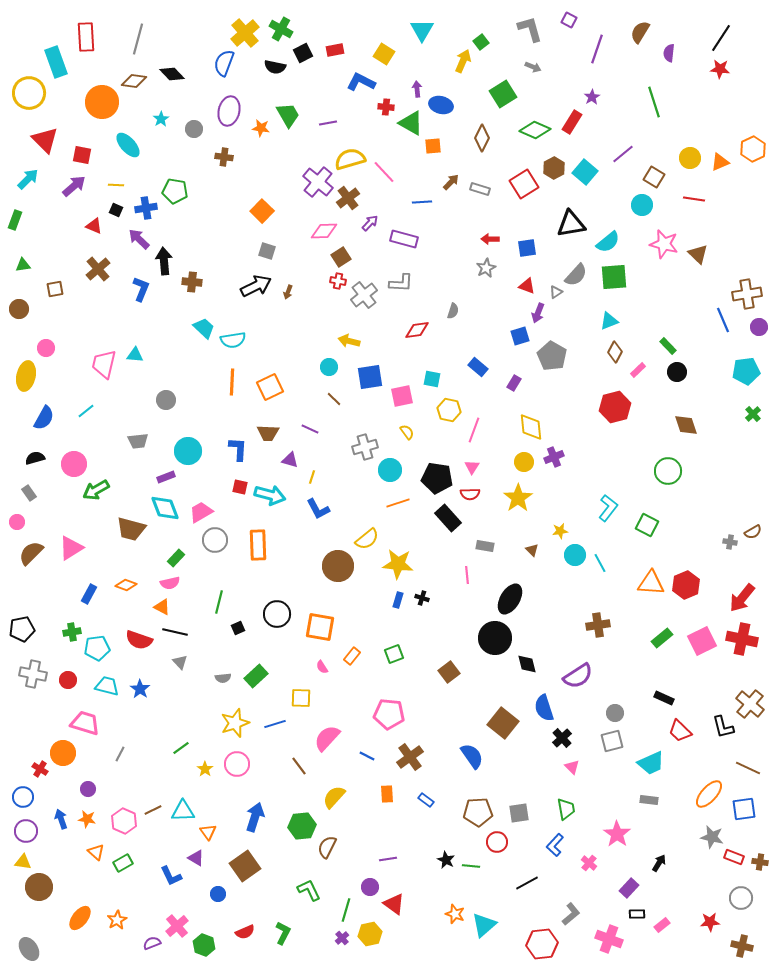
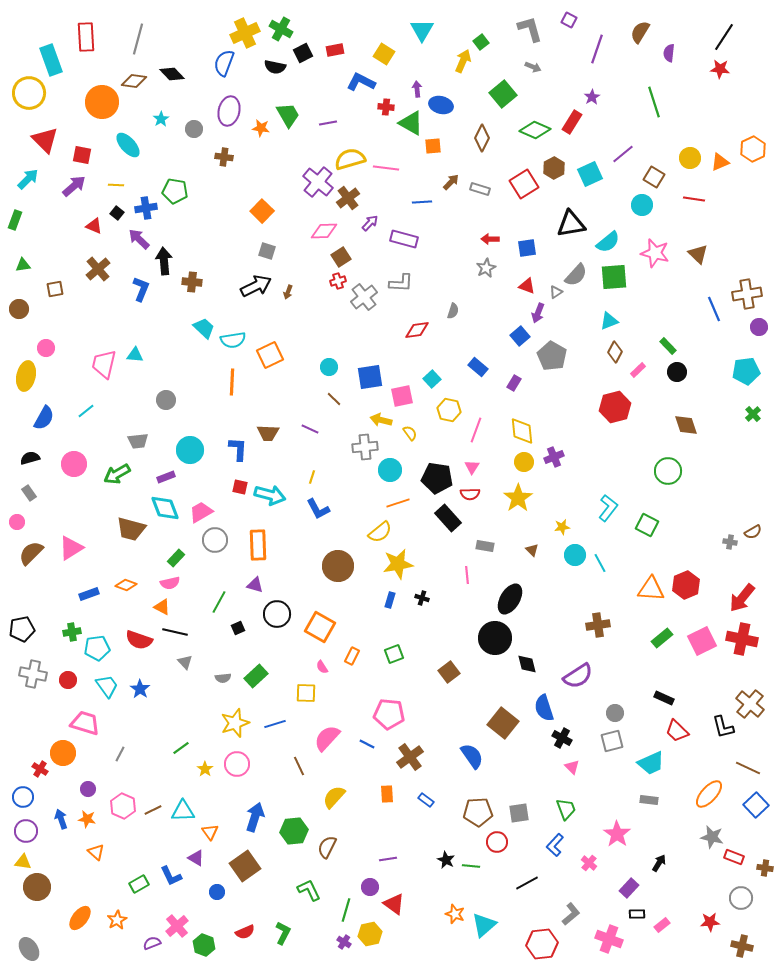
yellow cross at (245, 33): rotated 16 degrees clockwise
black line at (721, 38): moved 3 px right, 1 px up
cyan rectangle at (56, 62): moved 5 px left, 2 px up
green square at (503, 94): rotated 8 degrees counterclockwise
pink line at (384, 172): moved 2 px right, 4 px up; rotated 40 degrees counterclockwise
cyan square at (585, 172): moved 5 px right, 2 px down; rotated 25 degrees clockwise
black square at (116, 210): moved 1 px right, 3 px down; rotated 16 degrees clockwise
pink star at (664, 244): moved 9 px left, 9 px down
red cross at (338, 281): rotated 28 degrees counterclockwise
gray cross at (364, 295): moved 2 px down
blue line at (723, 320): moved 9 px left, 11 px up
blue square at (520, 336): rotated 24 degrees counterclockwise
yellow arrow at (349, 341): moved 32 px right, 79 px down
cyan square at (432, 379): rotated 36 degrees clockwise
orange square at (270, 387): moved 32 px up
yellow diamond at (531, 427): moved 9 px left, 4 px down
pink line at (474, 430): moved 2 px right
yellow semicircle at (407, 432): moved 3 px right, 1 px down
gray cross at (365, 447): rotated 10 degrees clockwise
cyan circle at (188, 451): moved 2 px right, 1 px up
black semicircle at (35, 458): moved 5 px left
purple triangle at (290, 460): moved 35 px left, 125 px down
green arrow at (96, 490): moved 21 px right, 16 px up
yellow star at (560, 531): moved 2 px right, 4 px up
yellow semicircle at (367, 539): moved 13 px right, 7 px up
yellow star at (398, 564): rotated 16 degrees counterclockwise
orange triangle at (651, 583): moved 6 px down
blue rectangle at (89, 594): rotated 42 degrees clockwise
blue rectangle at (398, 600): moved 8 px left
green line at (219, 602): rotated 15 degrees clockwise
orange square at (320, 627): rotated 20 degrees clockwise
orange rectangle at (352, 656): rotated 12 degrees counterclockwise
gray triangle at (180, 662): moved 5 px right
cyan trapezoid at (107, 686): rotated 40 degrees clockwise
yellow square at (301, 698): moved 5 px right, 5 px up
red trapezoid at (680, 731): moved 3 px left
black cross at (562, 738): rotated 18 degrees counterclockwise
blue line at (367, 756): moved 12 px up
brown line at (299, 766): rotated 12 degrees clockwise
green trapezoid at (566, 809): rotated 10 degrees counterclockwise
blue square at (744, 809): moved 12 px right, 4 px up; rotated 35 degrees counterclockwise
pink hexagon at (124, 821): moved 1 px left, 15 px up
green hexagon at (302, 826): moved 8 px left, 5 px down
orange triangle at (208, 832): moved 2 px right
brown cross at (760, 862): moved 5 px right, 6 px down
green rectangle at (123, 863): moved 16 px right, 21 px down
brown circle at (39, 887): moved 2 px left
blue circle at (218, 894): moved 1 px left, 2 px up
purple cross at (342, 938): moved 2 px right, 4 px down; rotated 16 degrees counterclockwise
